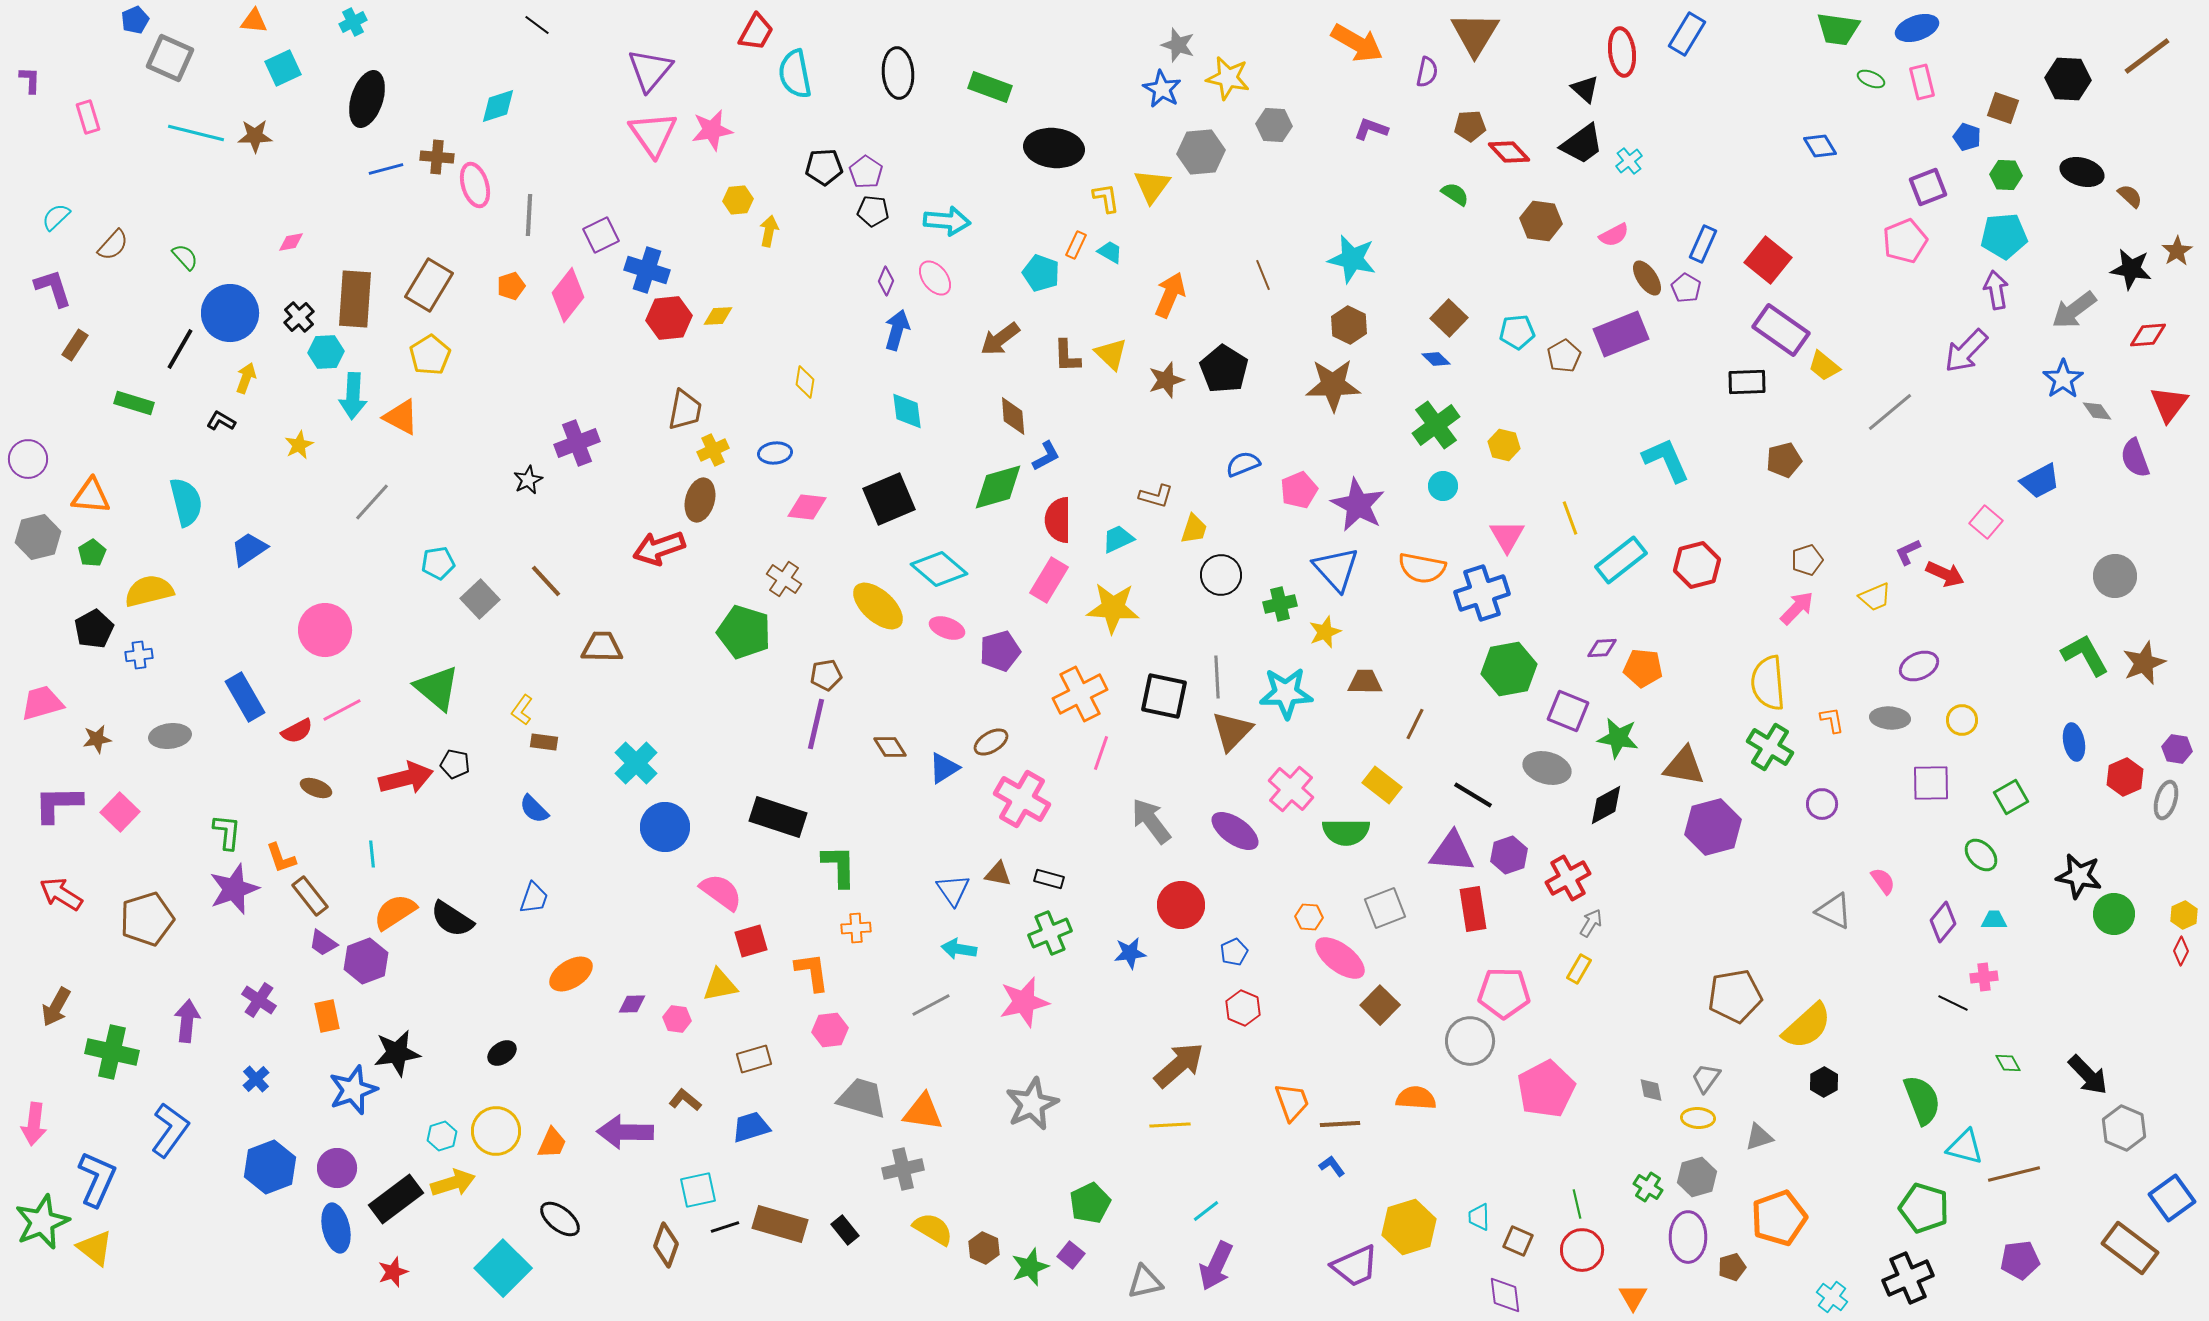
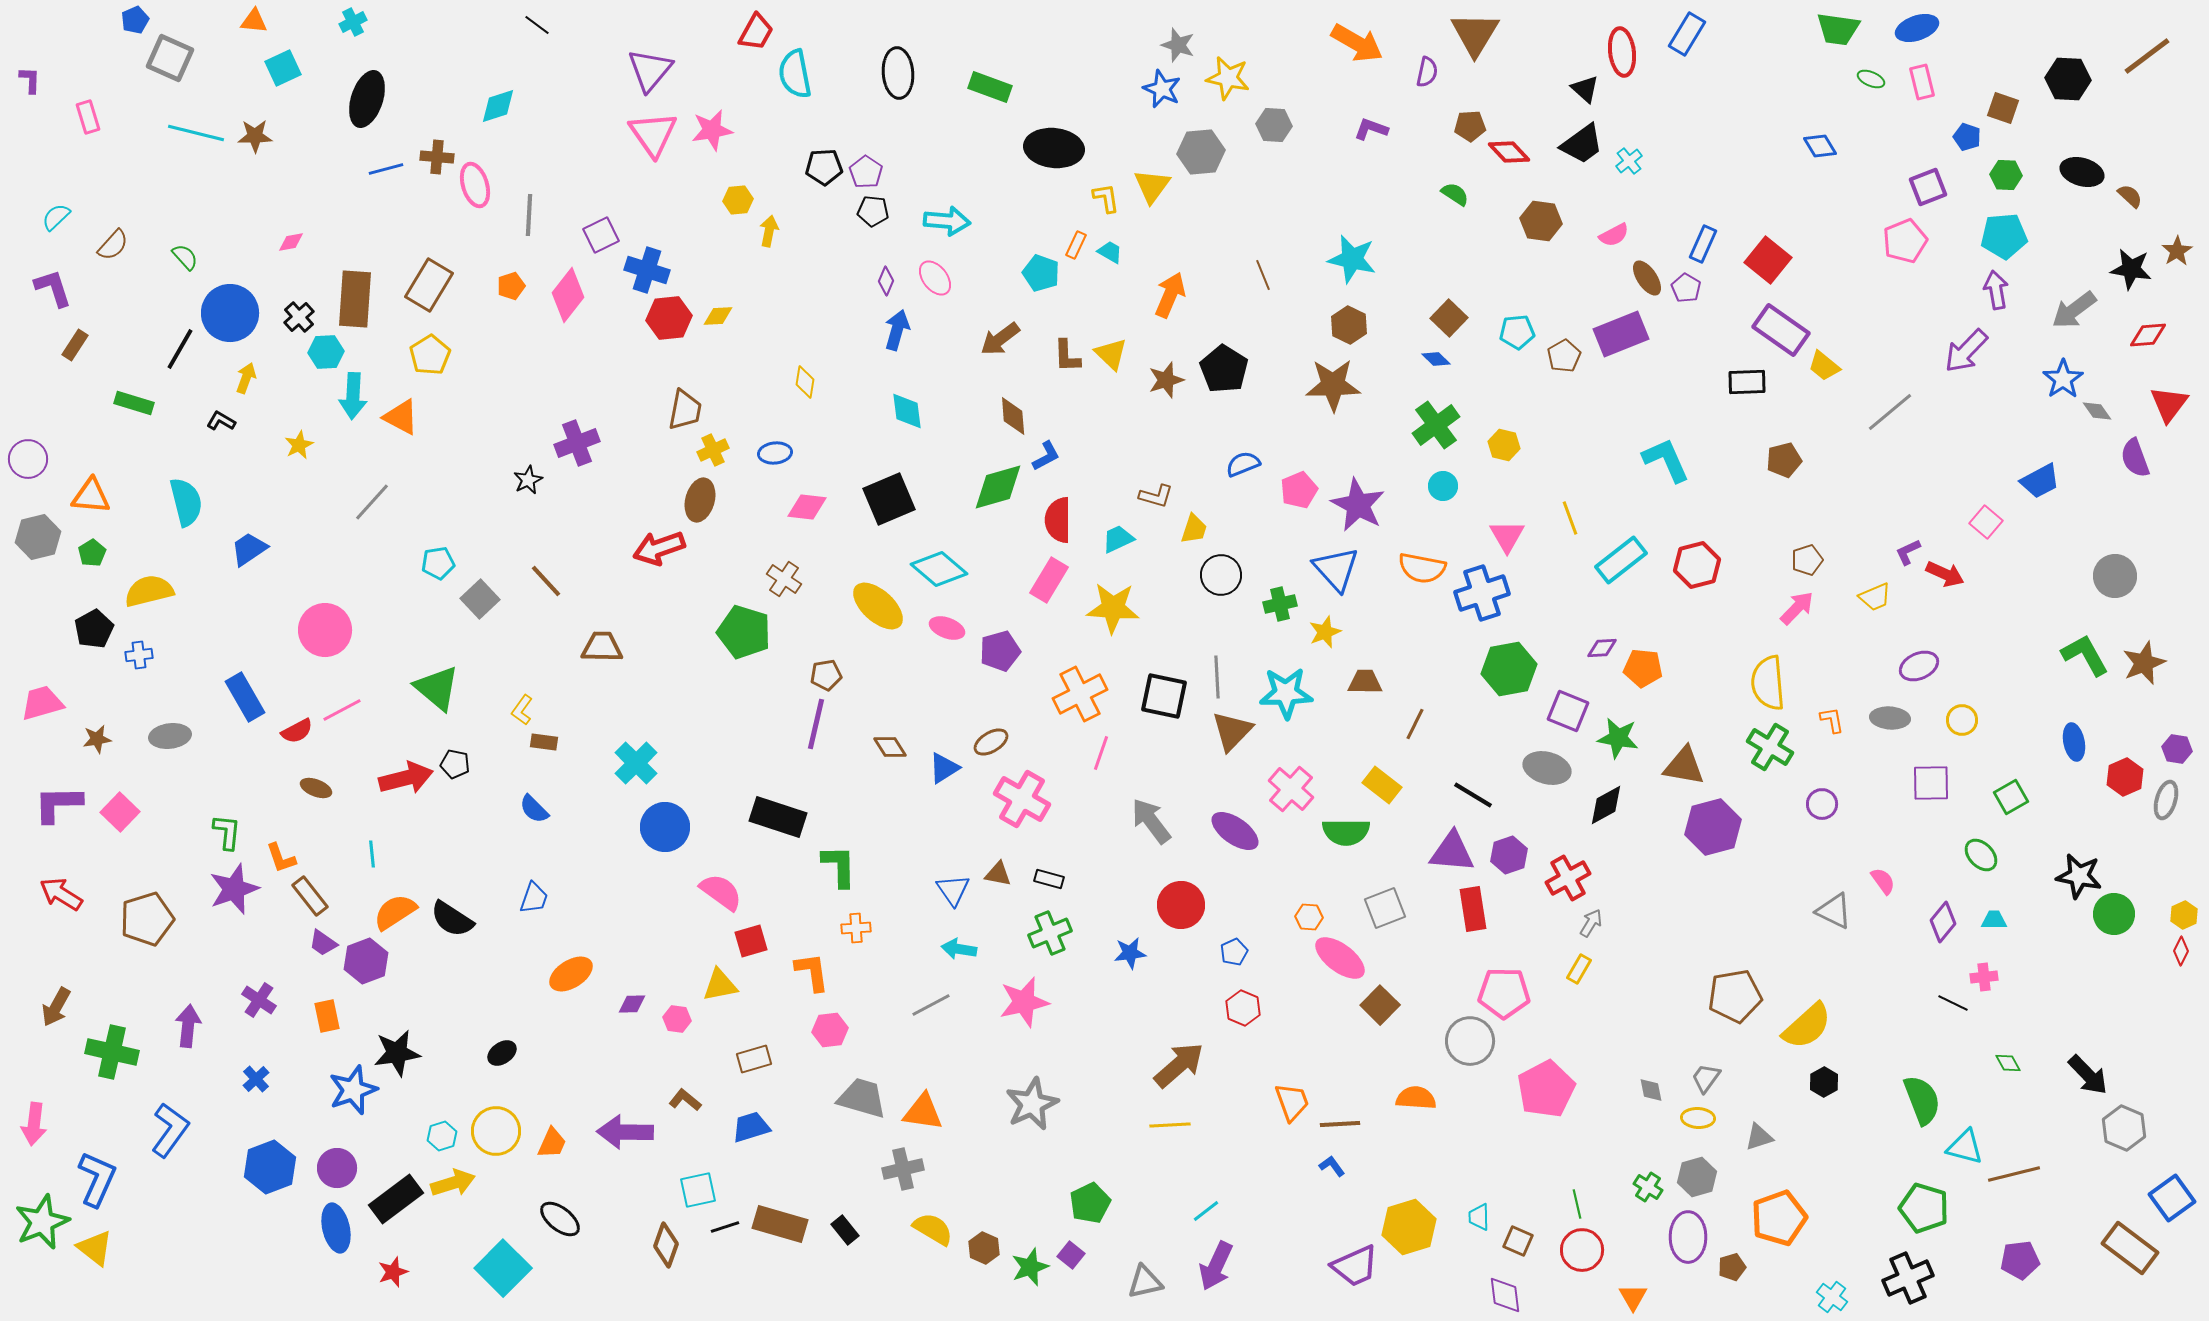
blue star at (1162, 89): rotated 6 degrees counterclockwise
purple arrow at (187, 1021): moved 1 px right, 5 px down
